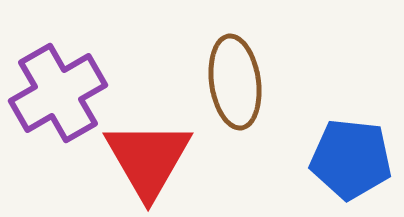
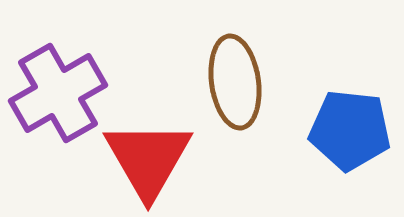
blue pentagon: moved 1 px left, 29 px up
